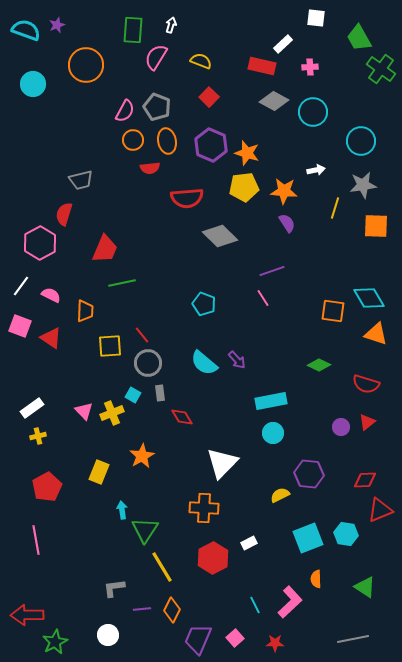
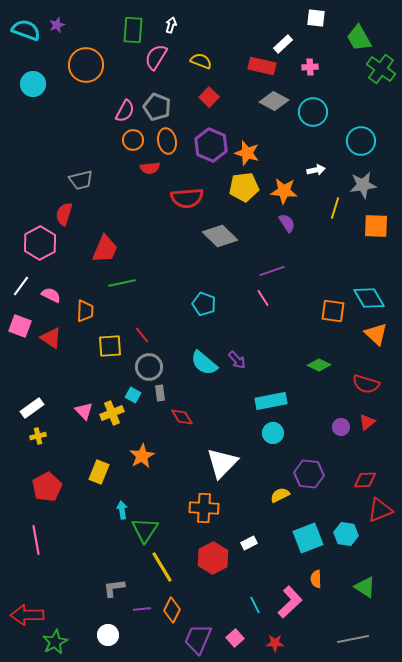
orange triangle at (376, 334): rotated 25 degrees clockwise
gray circle at (148, 363): moved 1 px right, 4 px down
